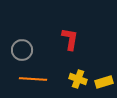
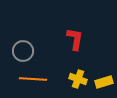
red L-shape: moved 5 px right
gray circle: moved 1 px right, 1 px down
